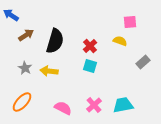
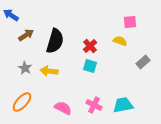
pink cross: rotated 21 degrees counterclockwise
